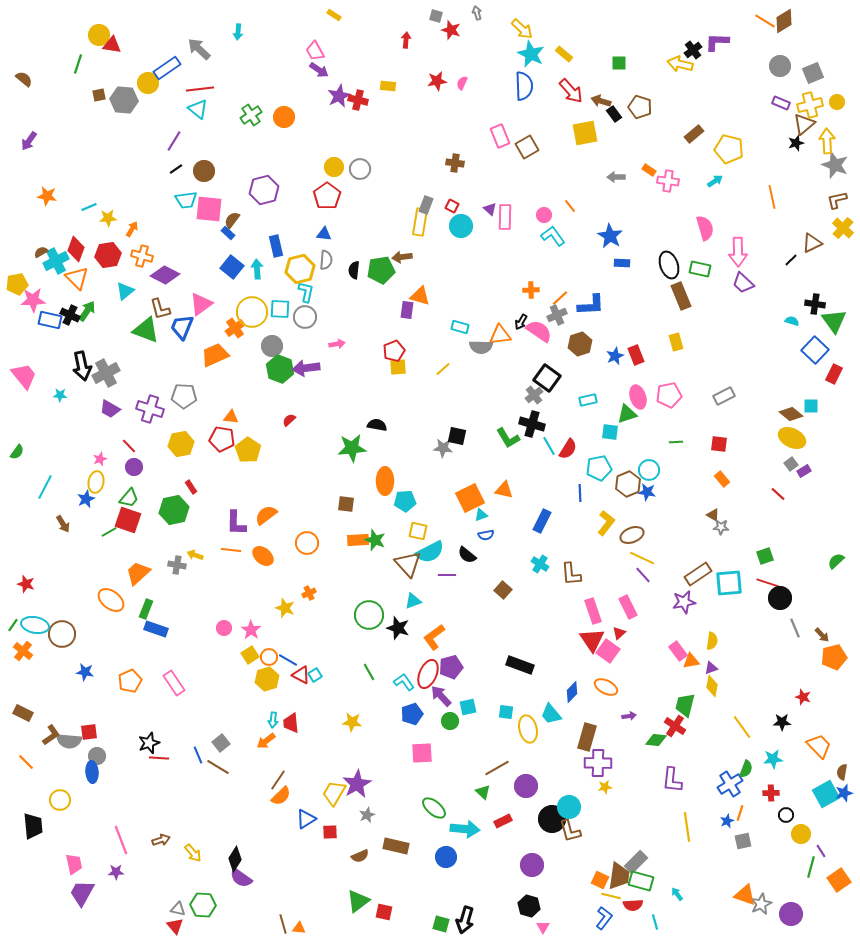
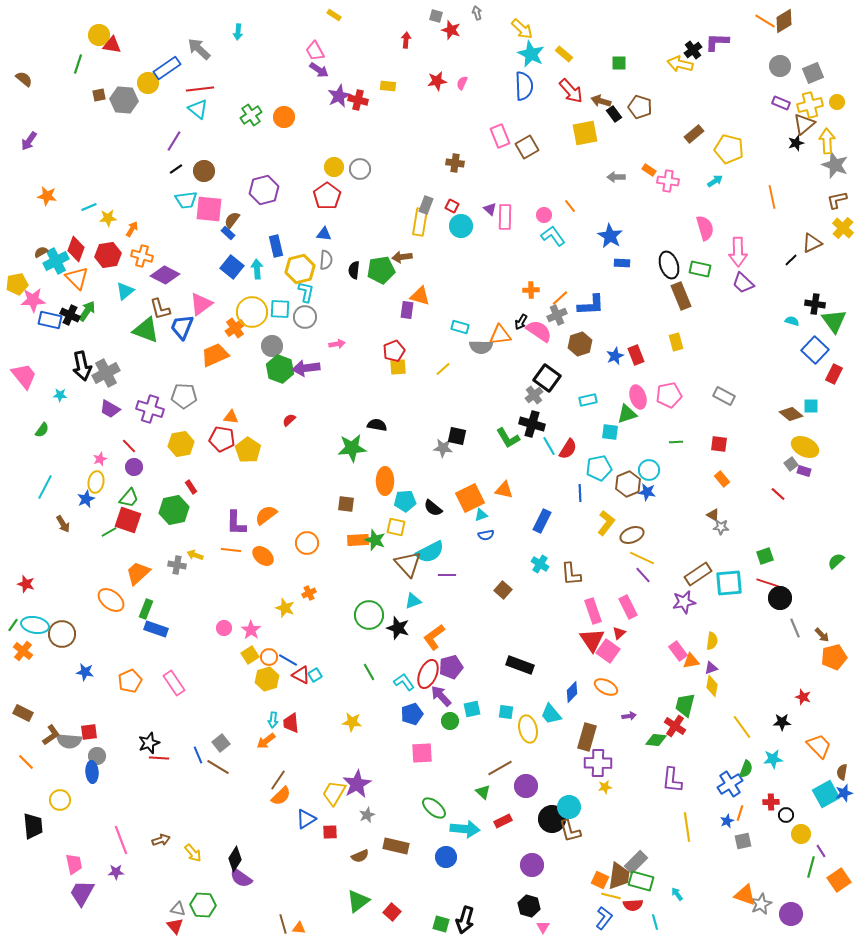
gray rectangle at (724, 396): rotated 55 degrees clockwise
yellow ellipse at (792, 438): moved 13 px right, 9 px down
green semicircle at (17, 452): moved 25 px right, 22 px up
purple rectangle at (804, 471): rotated 48 degrees clockwise
yellow square at (418, 531): moved 22 px left, 4 px up
black semicircle at (467, 555): moved 34 px left, 47 px up
cyan square at (468, 707): moved 4 px right, 2 px down
brown line at (497, 768): moved 3 px right
red cross at (771, 793): moved 9 px down
red square at (384, 912): moved 8 px right; rotated 30 degrees clockwise
